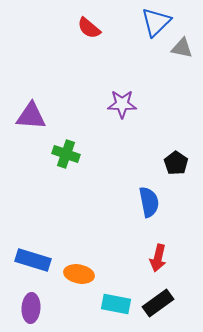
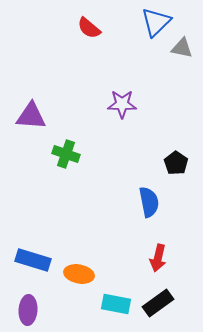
purple ellipse: moved 3 px left, 2 px down
